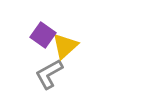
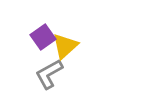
purple square: moved 2 px down; rotated 20 degrees clockwise
